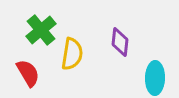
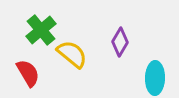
purple diamond: rotated 24 degrees clockwise
yellow semicircle: rotated 60 degrees counterclockwise
